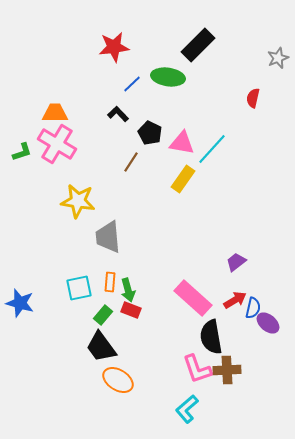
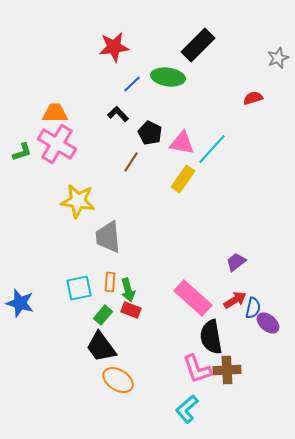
red semicircle: rotated 60 degrees clockwise
